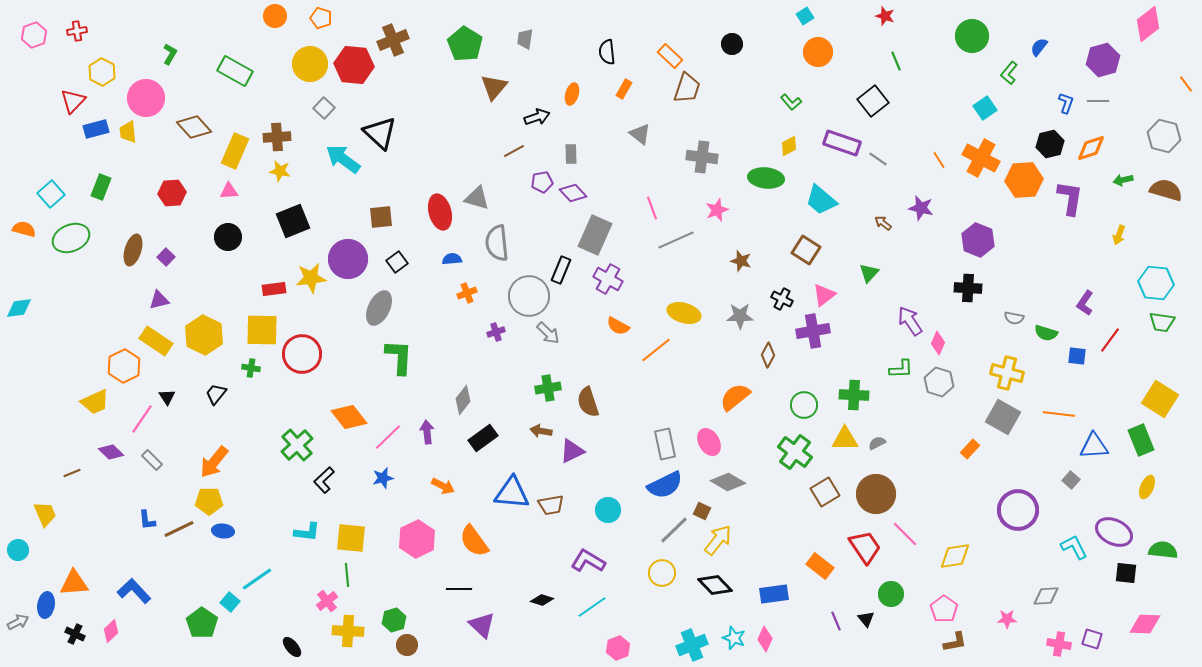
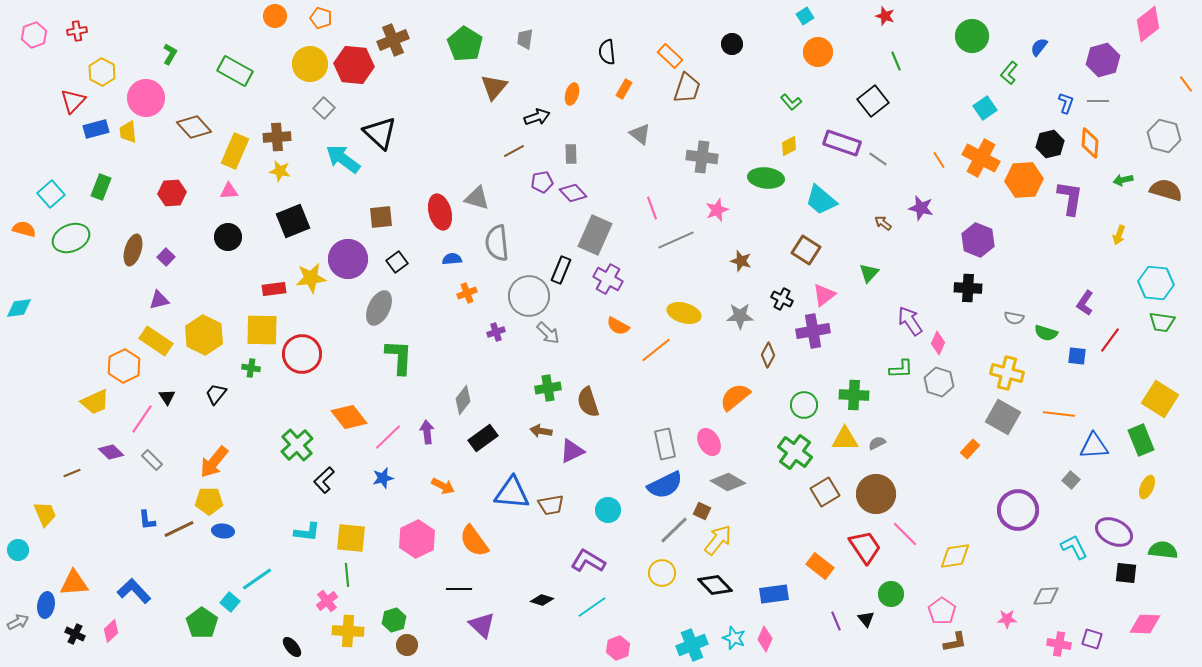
orange diamond at (1091, 148): moved 1 px left, 5 px up; rotated 68 degrees counterclockwise
pink pentagon at (944, 609): moved 2 px left, 2 px down
